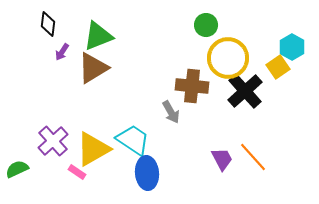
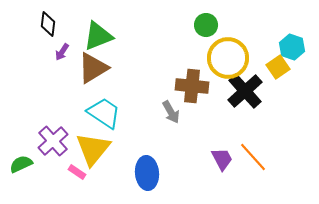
cyan hexagon: rotated 10 degrees counterclockwise
cyan trapezoid: moved 29 px left, 27 px up
yellow triangle: rotated 21 degrees counterclockwise
green semicircle: moved 4 px right, 5 px up
